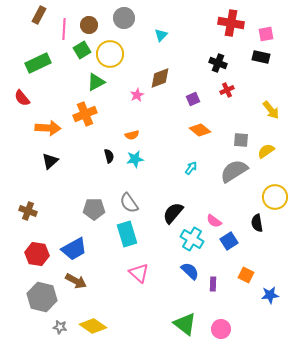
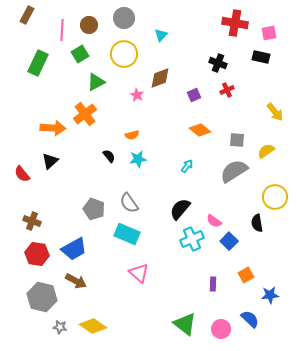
brown rectangle at (39, 15): moved 12 px left
red cross at (231, 23): moved 4 px right
pink line at (64, 29): moved 2 px left, 1 px down
pink square at (266, 34): moved 3 px right, 1 px up
green square at (82, 50): moved 2 px left, 4 px down
yellow circle at (110, 54): moved 14 px right
green rectangle at (38, 63): rotated 40 degrees counterclockwise
pink star at (137, 95): rotated 16 degrees counterclockwise
red semicircle at (22, 98): moved 76 px down
purple square at (193, 99): moved 1 px right, 4 px up
yellow arrow at (271, 110): moved 4 px right, 2 px down
orange cross at (85, 114): rotated 15 degrees counterclockwise
orange arrow at (48, 128): moved 5 px right
gray square at (241, 140): moved 4 px left
black semicircle at (109, 156): rotated 24 degrees counterclockwise
cyan star at (135, 159): moved 3 px right
cyan arrow at (191, 168): moved 4 px left, 2 px up
gray pentagon at (94, 209): rotated 20 degrees clockwise
brown cross at (28, 211): moved 4 px right, 10 px down
black semicircle at (173, 213): moved 7 px right, 4 px up
cyan rectangle at (127, 234): rotated 50 degrees counterclockwise
cyan cross at (192, 239): rotated 35 degrees clockwise
blue square at (229, 241): rotated 12 degrees counterclockwise
blue semicircle at (190, 271): moved 60 px right, 48 px down
orange square at (246, 275): rotated 35 degrees clockwise
